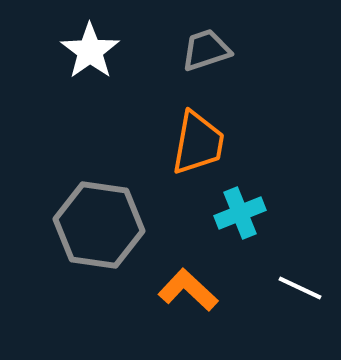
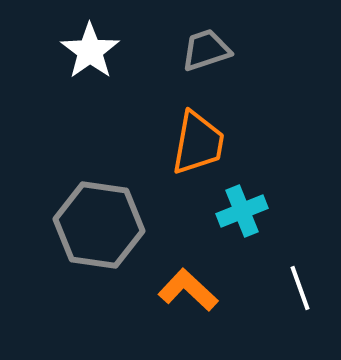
cyan cross: moved 2 px right, 2 px up
white line: rotated 45 degrees clockwise
